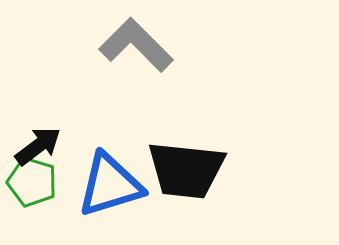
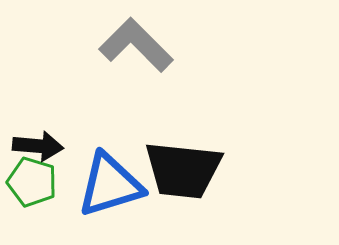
black arrow: rotated 42 degrees clockwise
black trapezoid: moved 3 px left
